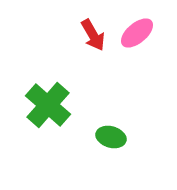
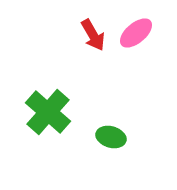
pink ellipse: moved 1 px left
green cross: moved 7 px down
